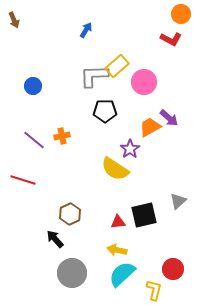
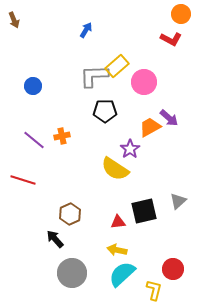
black square: moved 4 px up
